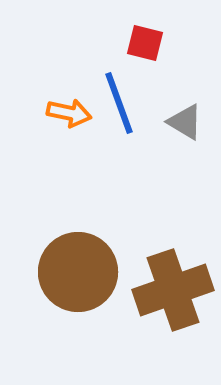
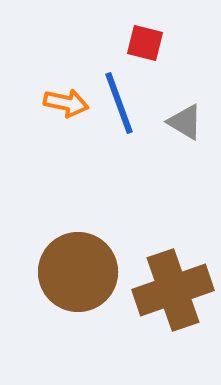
orange arrow: moved 3 px left, 10 px up
